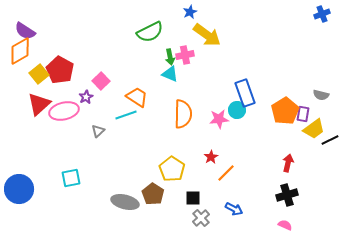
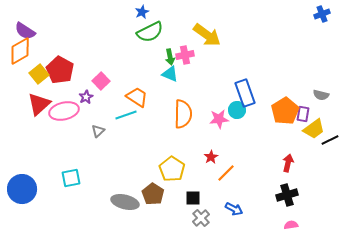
blue star: moved 48 px left
blue circle: moved 3 px right
pink semicircle: moved 6 px right; rotated 32 degrees counterclockwise
